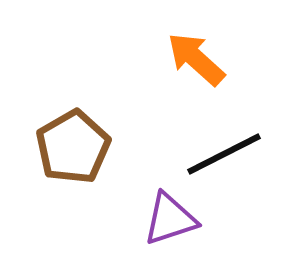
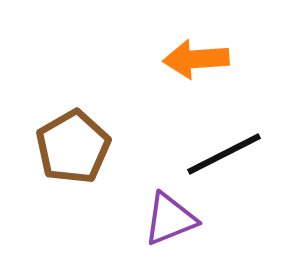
orange arrow: rotated 46 degrees counterclockwise
purple triangle: rotated 4 degrees counterclockwise
